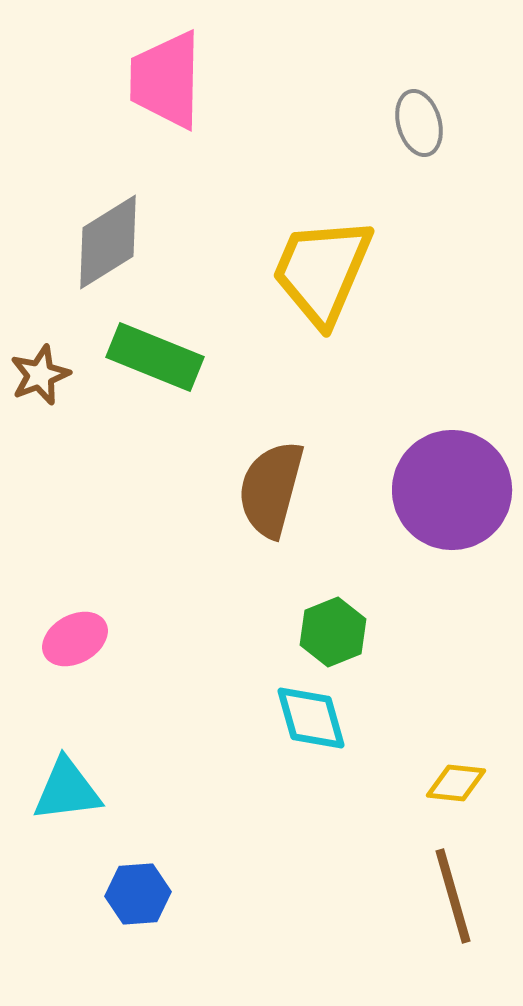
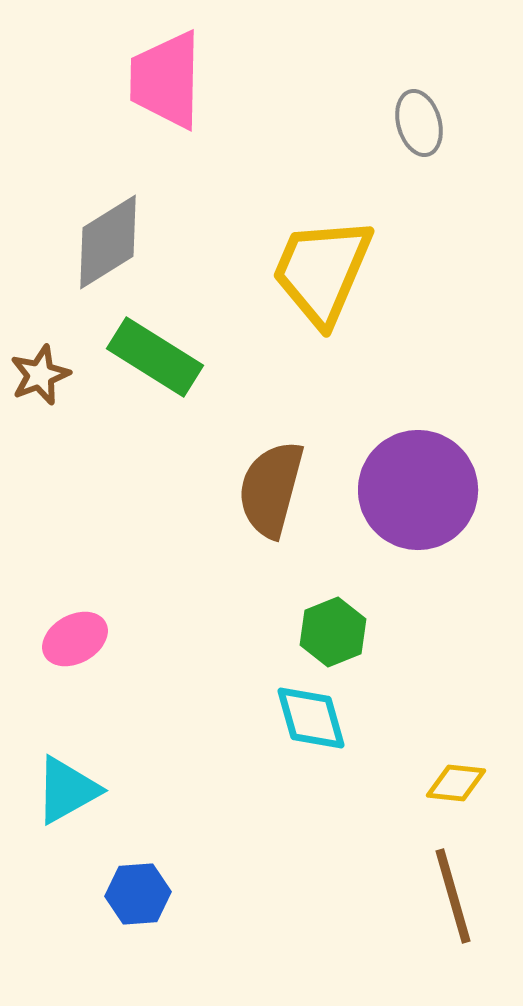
green rectangle: rotated 10 degrees clockwise
purple circle: moved 34 px left
cyan triangle: rotated 22 degrees counterclockwise
